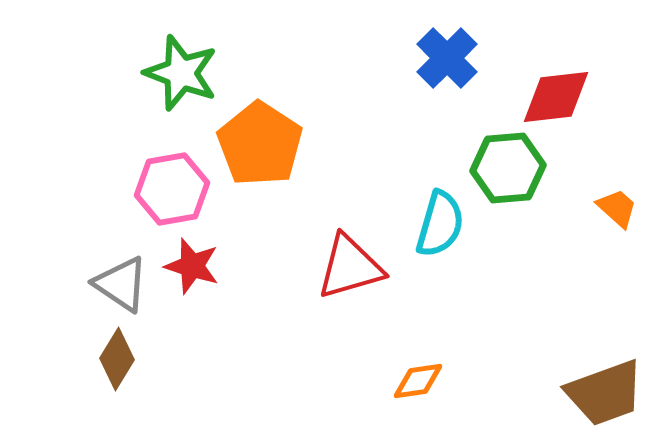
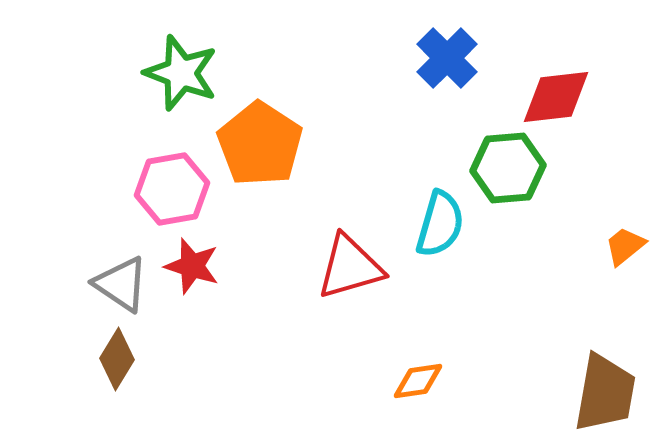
orange trapezoid: moved 8 px right, 38 px down; rotated 81 degrees counterclockwise
brown trapezoid: rotated 60 degrees counterclockwise
